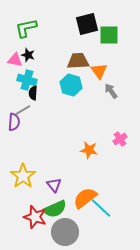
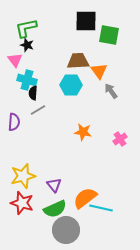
black square: moved 1 px left, 3 px up; rotated 15 degrees clockwise
green square: rotated 10 degrees clockwise
black star: moved 1 px left, 10 px up
pink triangle: rotated 42 degrees clockwise
cyan hexagon: rotated 15 degrees counterclockwise
gray line: moved 15 px right
orange star: moved 6 px left, 18 px up
yellow star: rotated 20 degrees clockwise
cyan line: rotated 30 degrees counterclockwise
red star: moved 13 px left, 14 px up
gray circle: moved 1 px right, 2 px up
